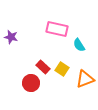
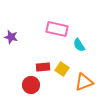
red rectangle: rotated 48 degrees counterclockwise
orange triangle: moved 1 px left, 3 px down
red circle: moved 2 px down
